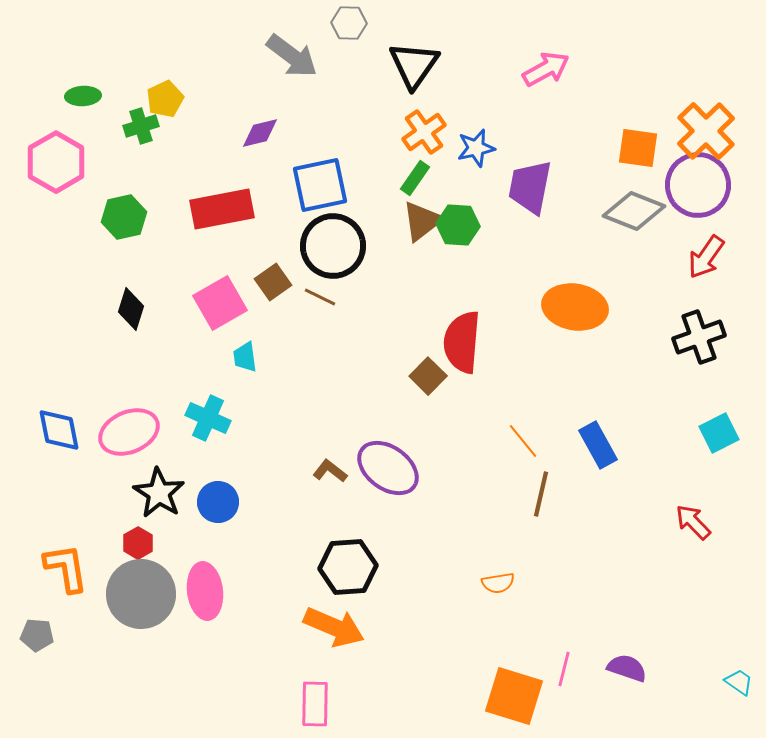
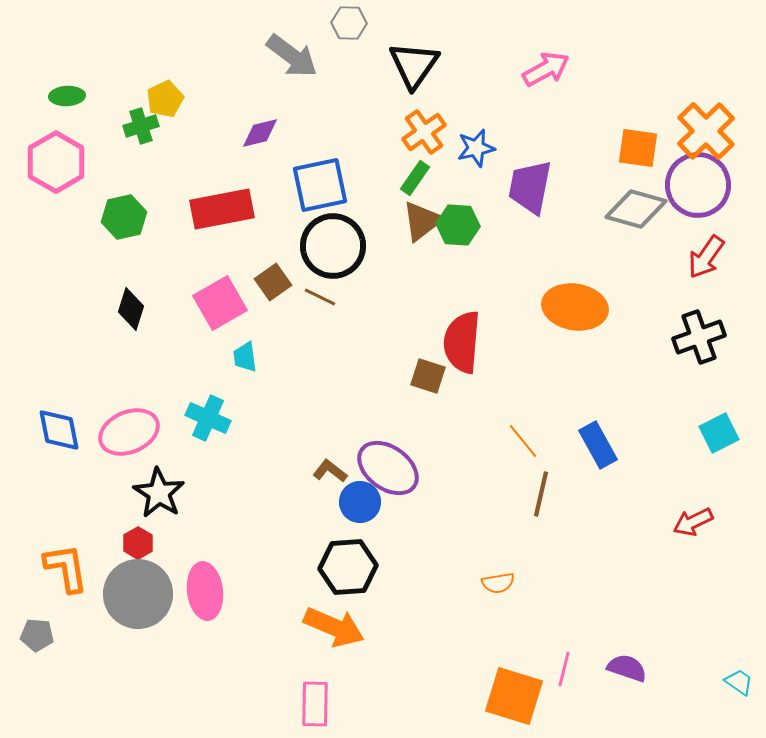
green ellipse at (83, 96): moved 16 px left
gray diamond at (634, 211): moved 2 px right, 2 px up; rotated 6 degrees counterclockwise
brown square at (428, 376): rotated 27 degrees counterclockwise
blue circle at (218, 502): moved 142 px right
red arrow at (693, 522): rotated 72 degrees counterclockwise
gray circle at (141, 594): moved 3 px left
